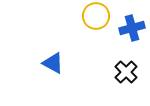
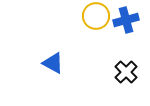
blue cross: moved 6 px left, 8 px up
